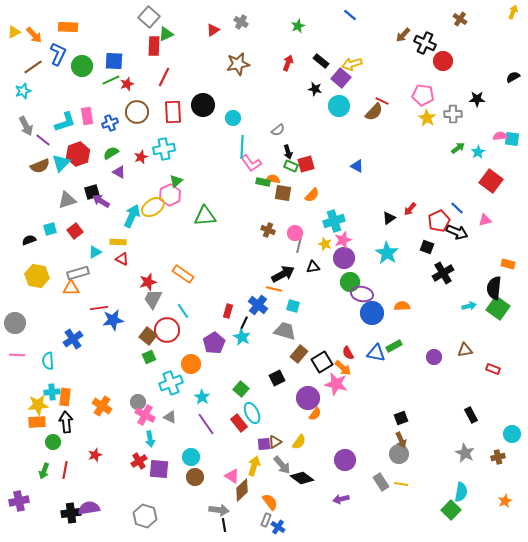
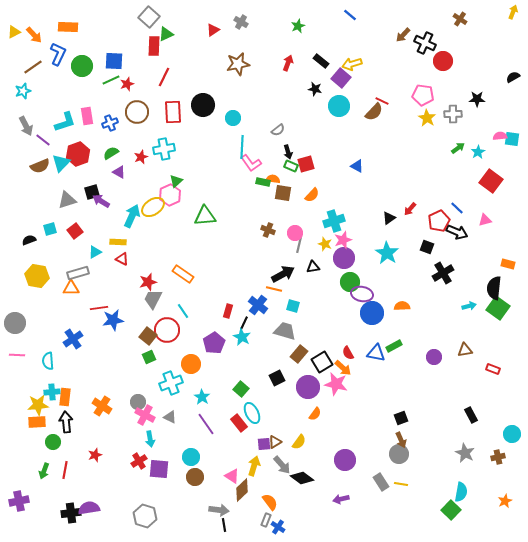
purple circle at (308, 398): moved 11 px up
